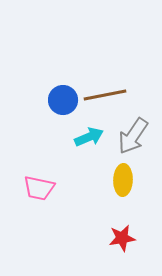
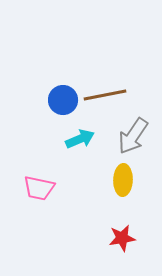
cyan arrow: moved 9 px left, 2 px down
